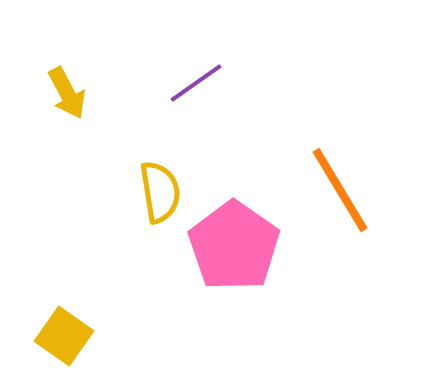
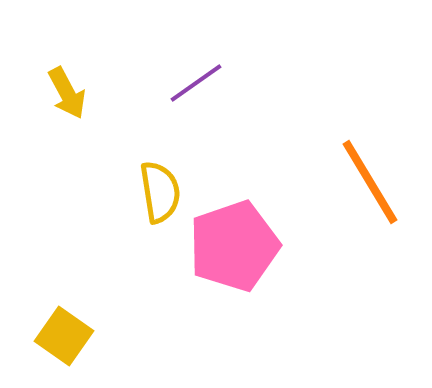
orange line: moved 30 px right, 8 px up
pink pentagon: rotated 18 degrees clockwise
